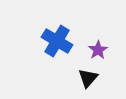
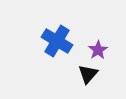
black triangle: moved 4 px up
